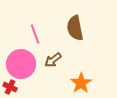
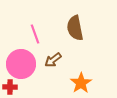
red cross: rotated 24 degrees counterclockwise
